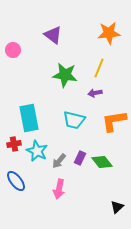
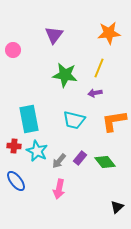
purple triangle: moved 1 px right; rotated 30 degrees clockwise
cyan rectangle: moved 1 px down
red cross: moved 2 px down; rotated 16 degrees clockwise
purple rectangle: rotated 16 degrees clockwise
green diamond: moved 3 px right
